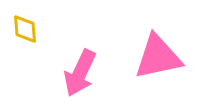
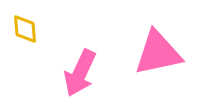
pink triangle: moved 4 px up
